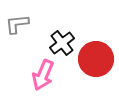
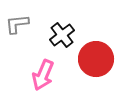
black cross: moved 8 px up
